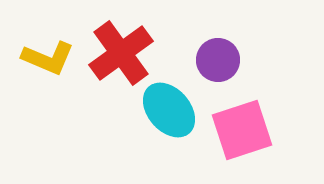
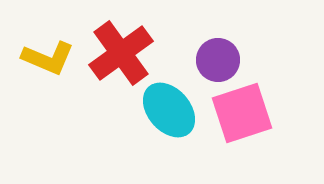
pink square: moved 17 px up
